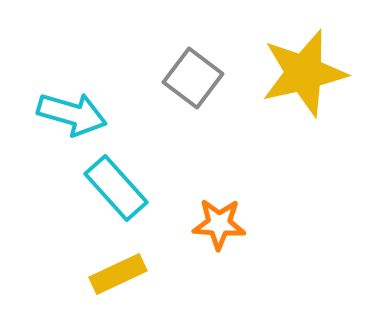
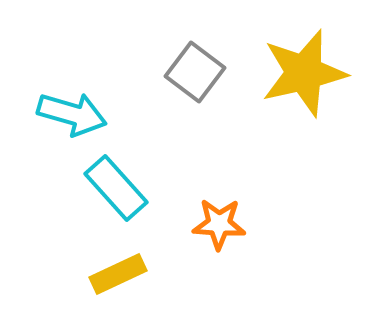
gray square: moved 2 px right, 6 px up
